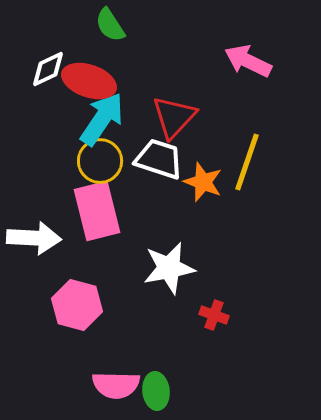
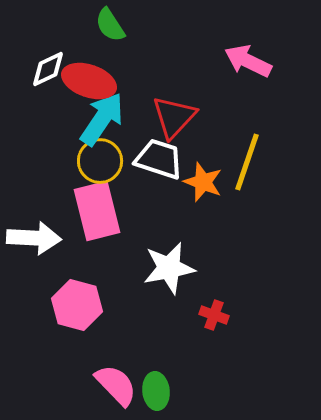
pink semicircle: rotated 135 degrees counterclockwise
